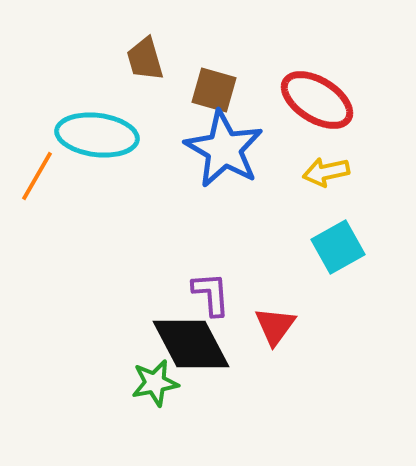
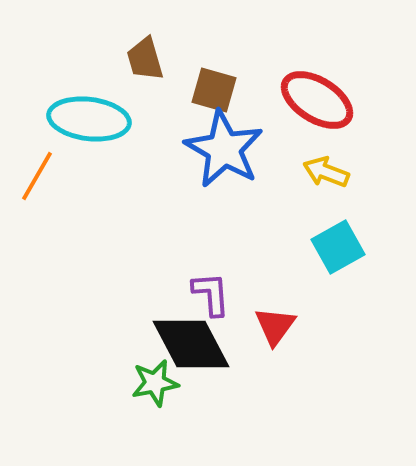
cyan ellipse: moved 8 px left, 16 px up
yellow arrow: rotated 33 degrees clockwise
